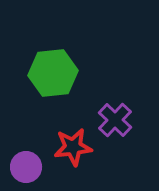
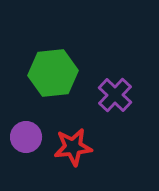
purple cross: moved 25 px up
purple circle: moved 30 px up
